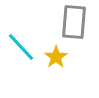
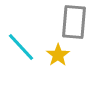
yellow star: moved 2 px right, 2 px up
